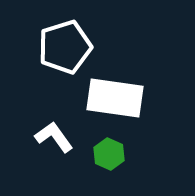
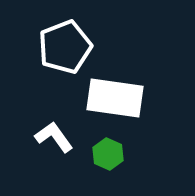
white pentagon: rotated 4 degrees counterclockwise
green hexagon: moved 1 px left
